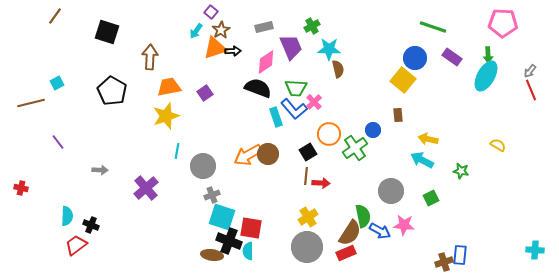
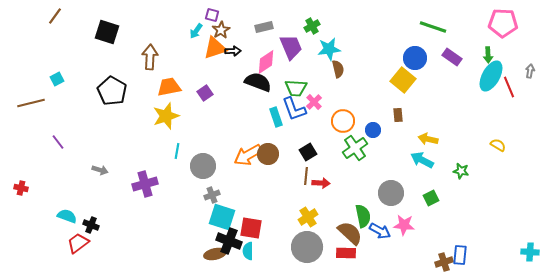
purple square at (211, 12): moved 1 px right, 3 px down; rotated 24 degrees counterclockwise
cyan star at (329, 49): rotated 10 degrees counterclockwise
gray arrow at (530, 71): rotated 152 degrees clockwise
cyan ellipse at (486, 76): moved 5 px right
cyan square at (57, 83): moved 4 px up
black semicircle at (258, 88): moved 6 px up
red line at (531, 90): moved 22 px left, 3 px up
blue L-shape at (294, 109): rotated 20 degrees clockwise
orange circle at (329, 134): moved 14 px right, 13 px up
gray arrow at (100, 170): rotated 14 degrees clockwise
purple cross at (146, 188): moved 1 px left, 4 px up; rotated 25 degrees clockwise
gray circle at (391, 191): moved 2 px down
cyan semicircle at (67, 216): rotated 72 degrees counterclockwise
brown semicircle at (350, 233): rotated 80 degrees counterclockwise
red trapezoid at (76, 245): moved 2 px right, 2 px up
cyan cross at (535, 250): moved 5 px left, 2 px down
red rectangle at (346, 253): rotated 24 degrees clockwise
brown ellipse at (212, 255): moved 3 px right, 1 px up; rotated 20 degrees counterclockwise
